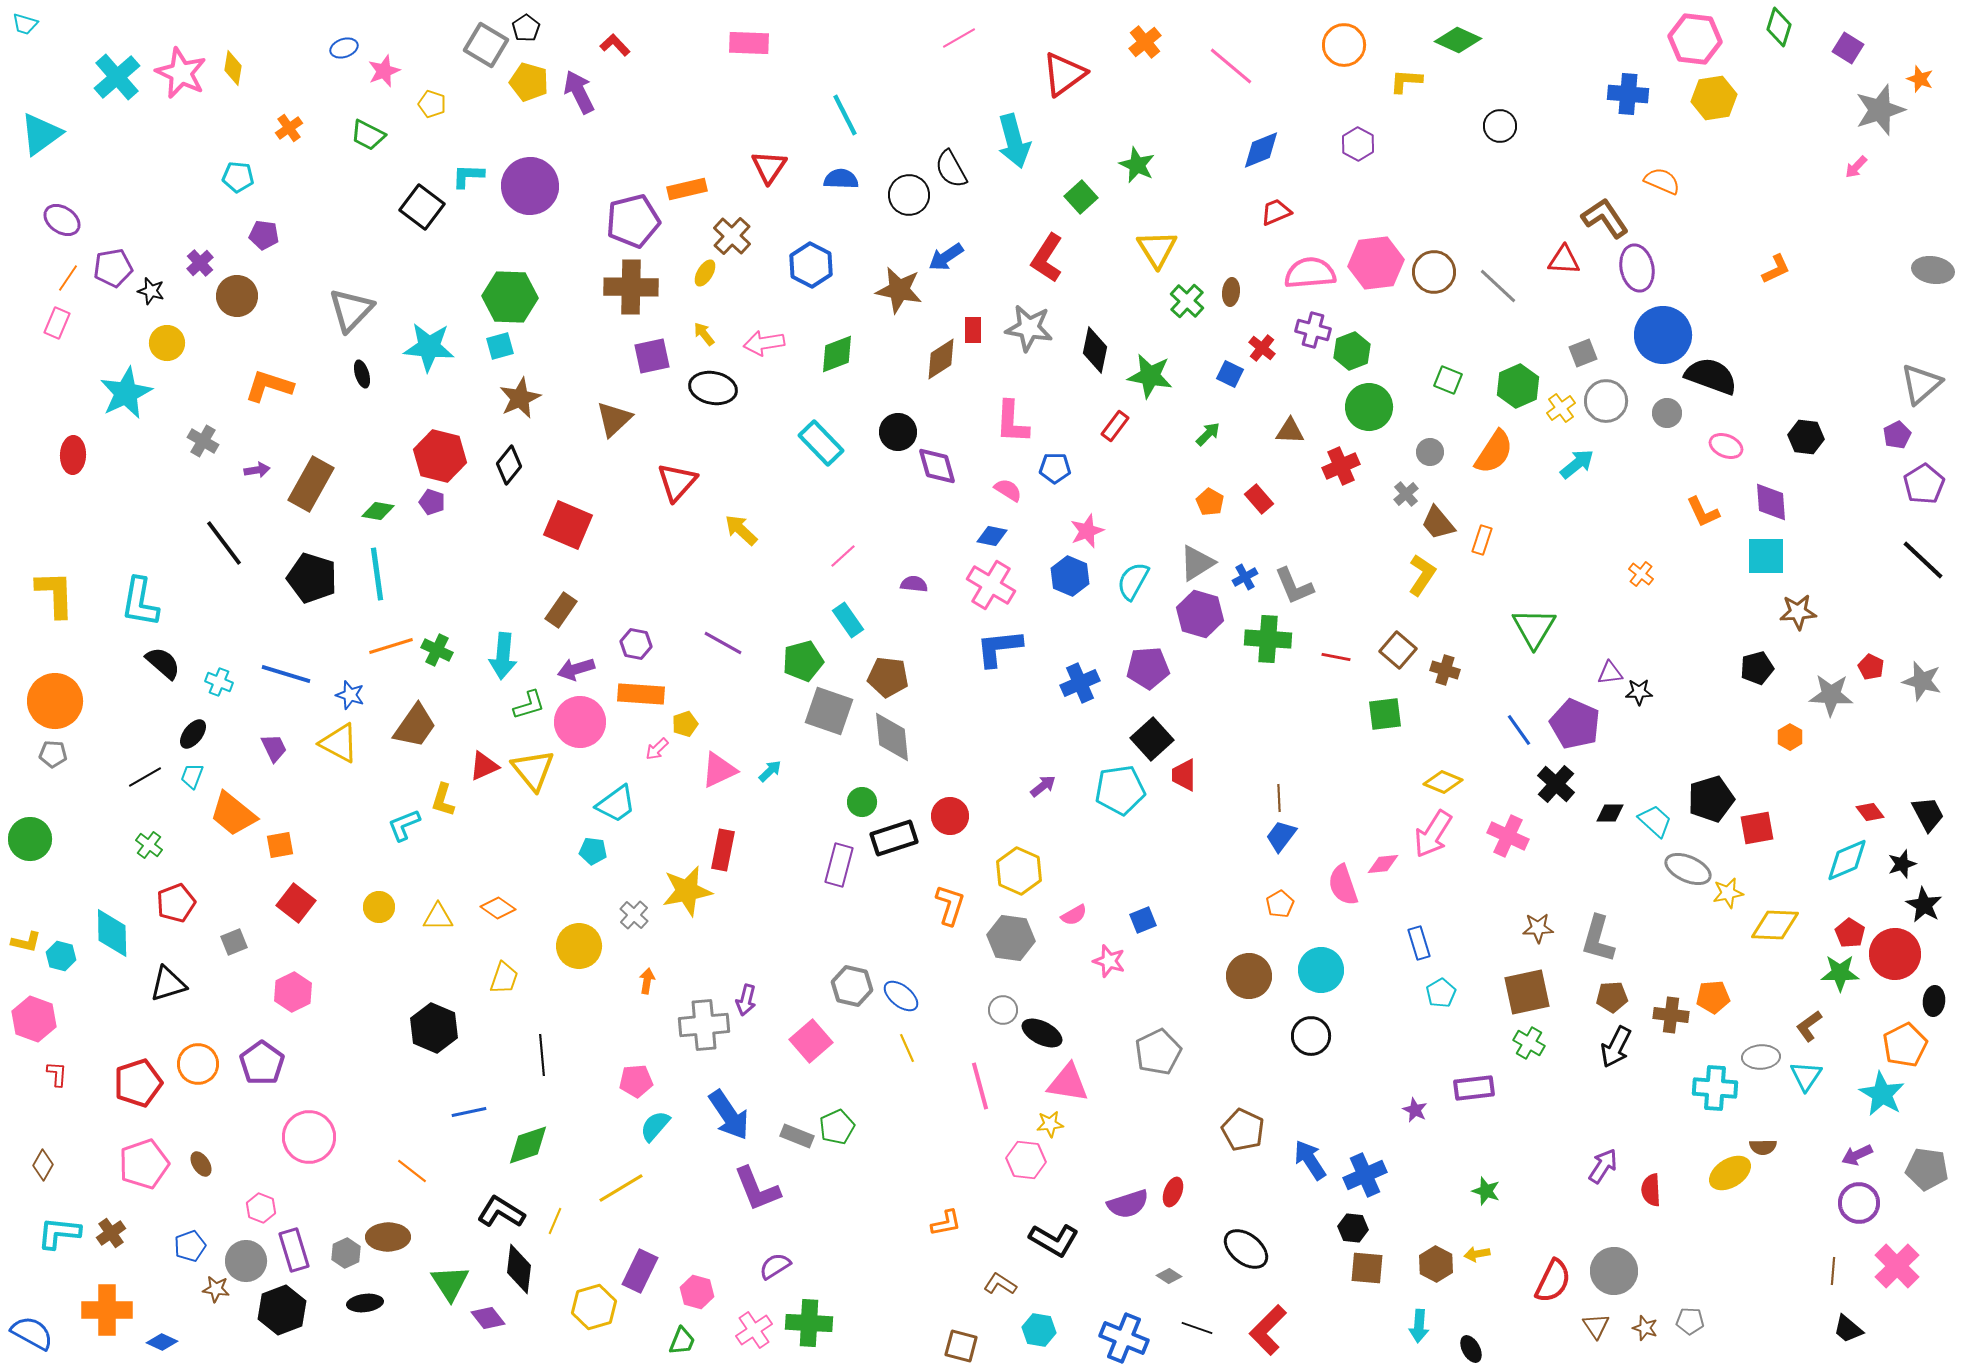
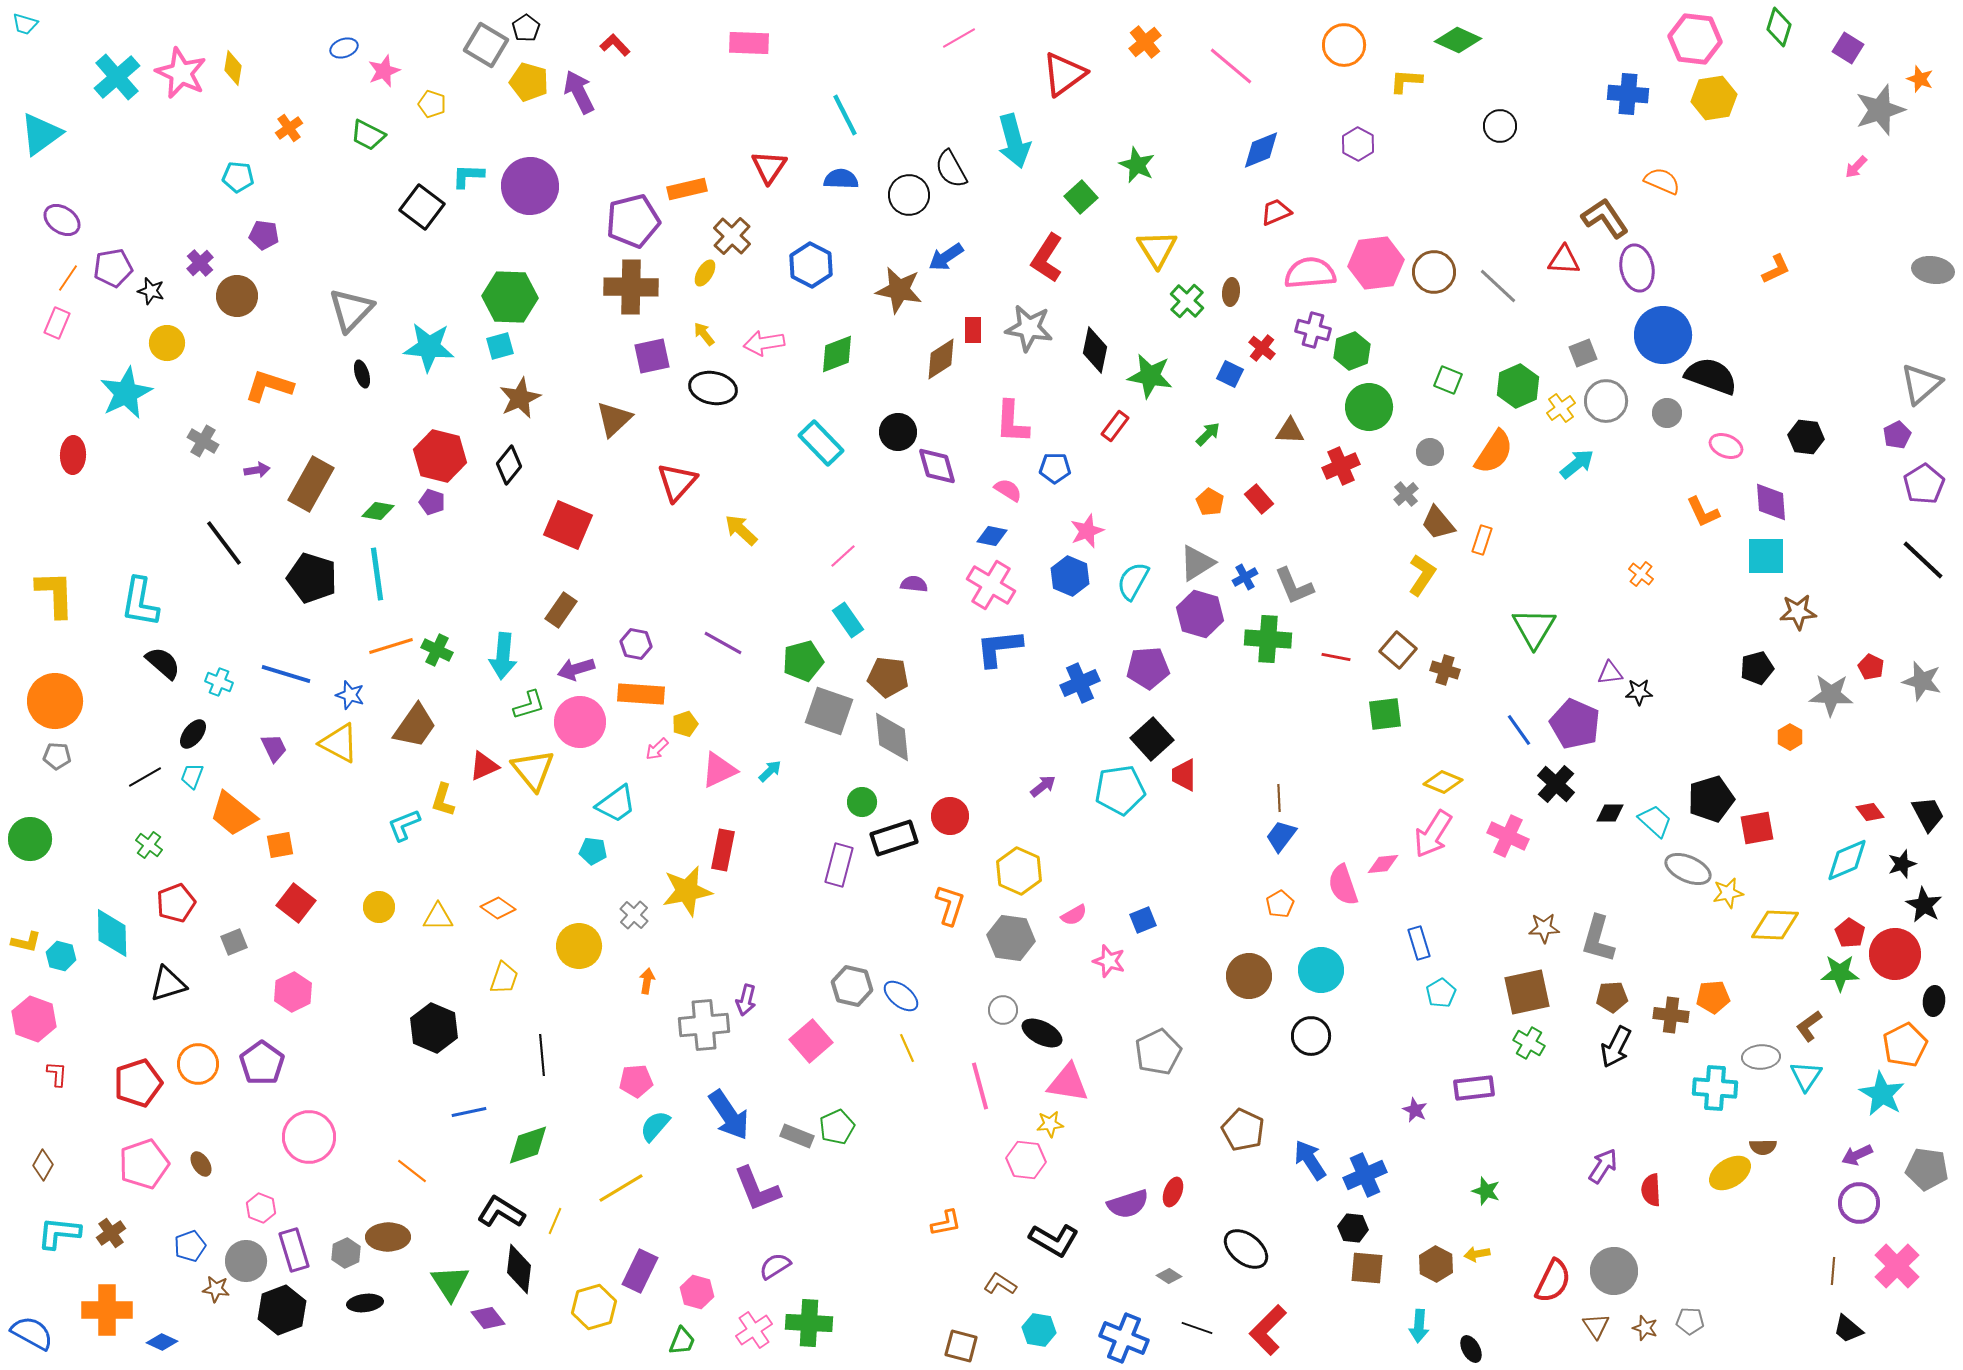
gray pentagon at (53, 754): moved 4 px right, 2 px down
brown star at (1538, 928): moved 6 px right
